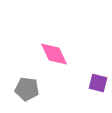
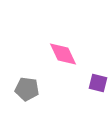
pink diamond: moved 9 px right
